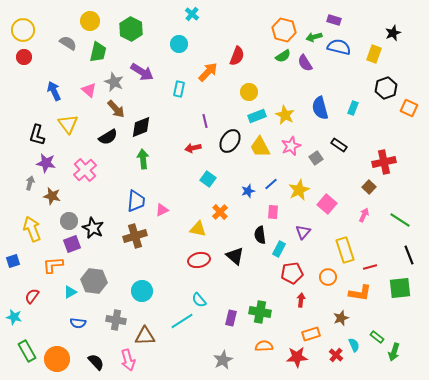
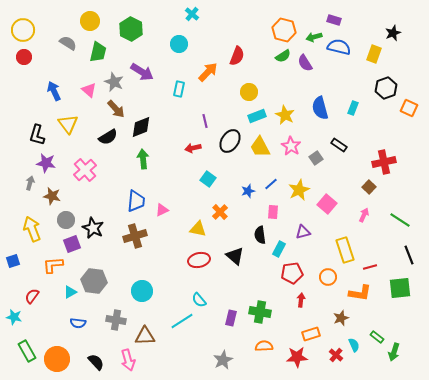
pink star at (291, 146): rotated 18 degrees counterclockwise
gray circle at (69, 221): moved 3 px left, 1 px up
purple triangle at (303, 232): rotated 35 degrees clockwise
